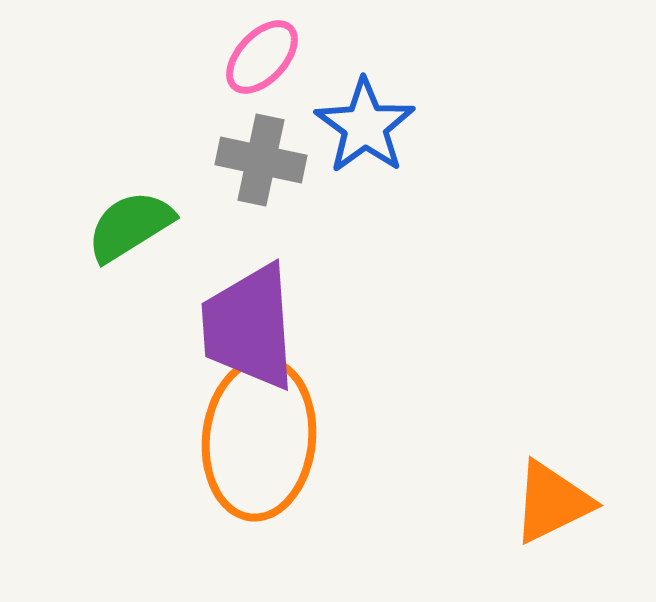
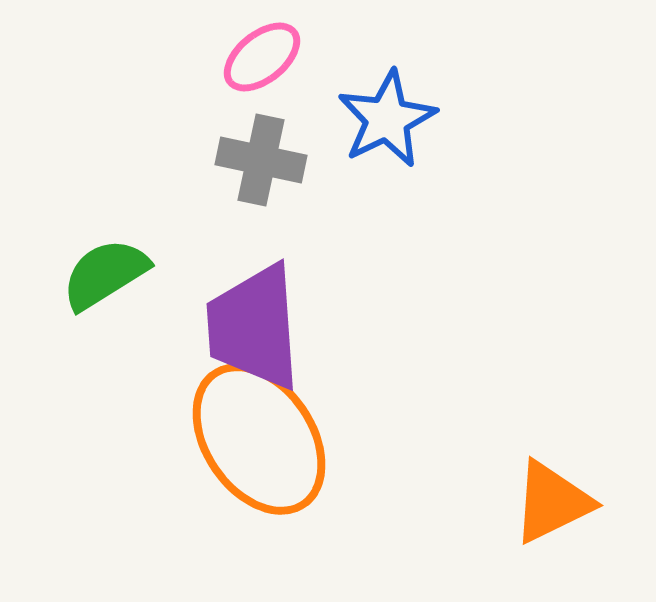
pink ellipse: rotated 8 degrees clockwise
blue star: moved 22 px right, 7 px up; rotated 10 degrees clockwise
green semicircle: moved 25 px left, 48 px down
purple trapezoid: moved 5 px right
orange ellipse: rotated 40 degrees counterclockwise
